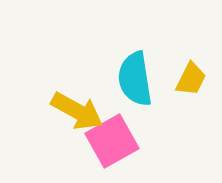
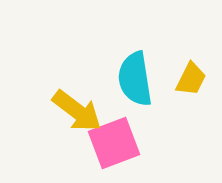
yellow arrow: rotated 8 degrees clockwise
pink square: moved 2 px right, 2 px down; rotated 8 degrees clockwise
